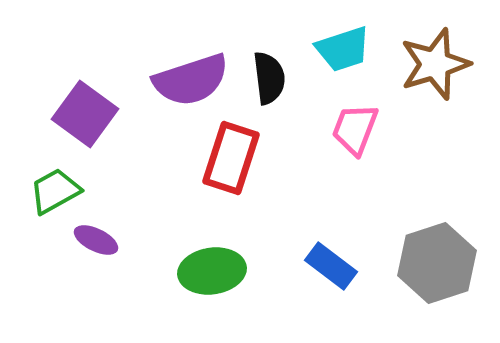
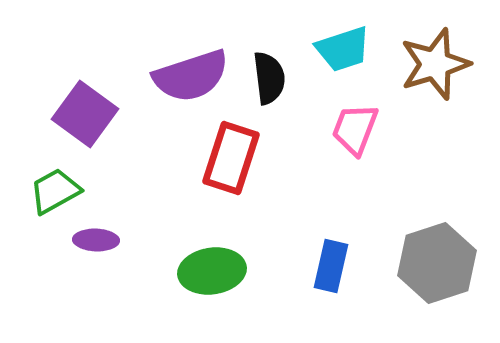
purple semicircle: moved 4 px up
purple ellipse: rotated 24 degrees counterclockwise
blue rectangle: rotated 66 degrees clockwise
